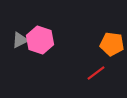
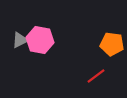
pink hexagon: rotated 8 degrees counterclockwise
red line: moved 3 px down
